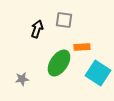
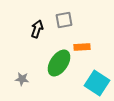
gray square: rotated 18 degrees counterclockwise
cyan square: moved 1 px left, 10 px down
gray star: rotated 16 degrees clockwise
